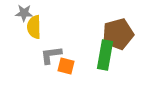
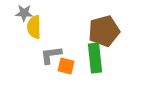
brown pentagon: moved 14 px left, 3 px up
green rectangle: moved 10 px left, 3 px down; rotated 16 degrees counterclockwise
